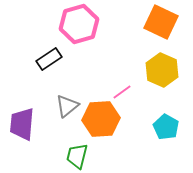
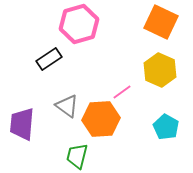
yellow hexagon: moved 2 px left
gray triangle: rotated 45 degrees counterclockwise
